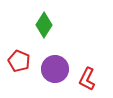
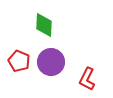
green diamond: rotated 30 degrees counterclockwise
purple circle: moved 4 px left, 7 px up
